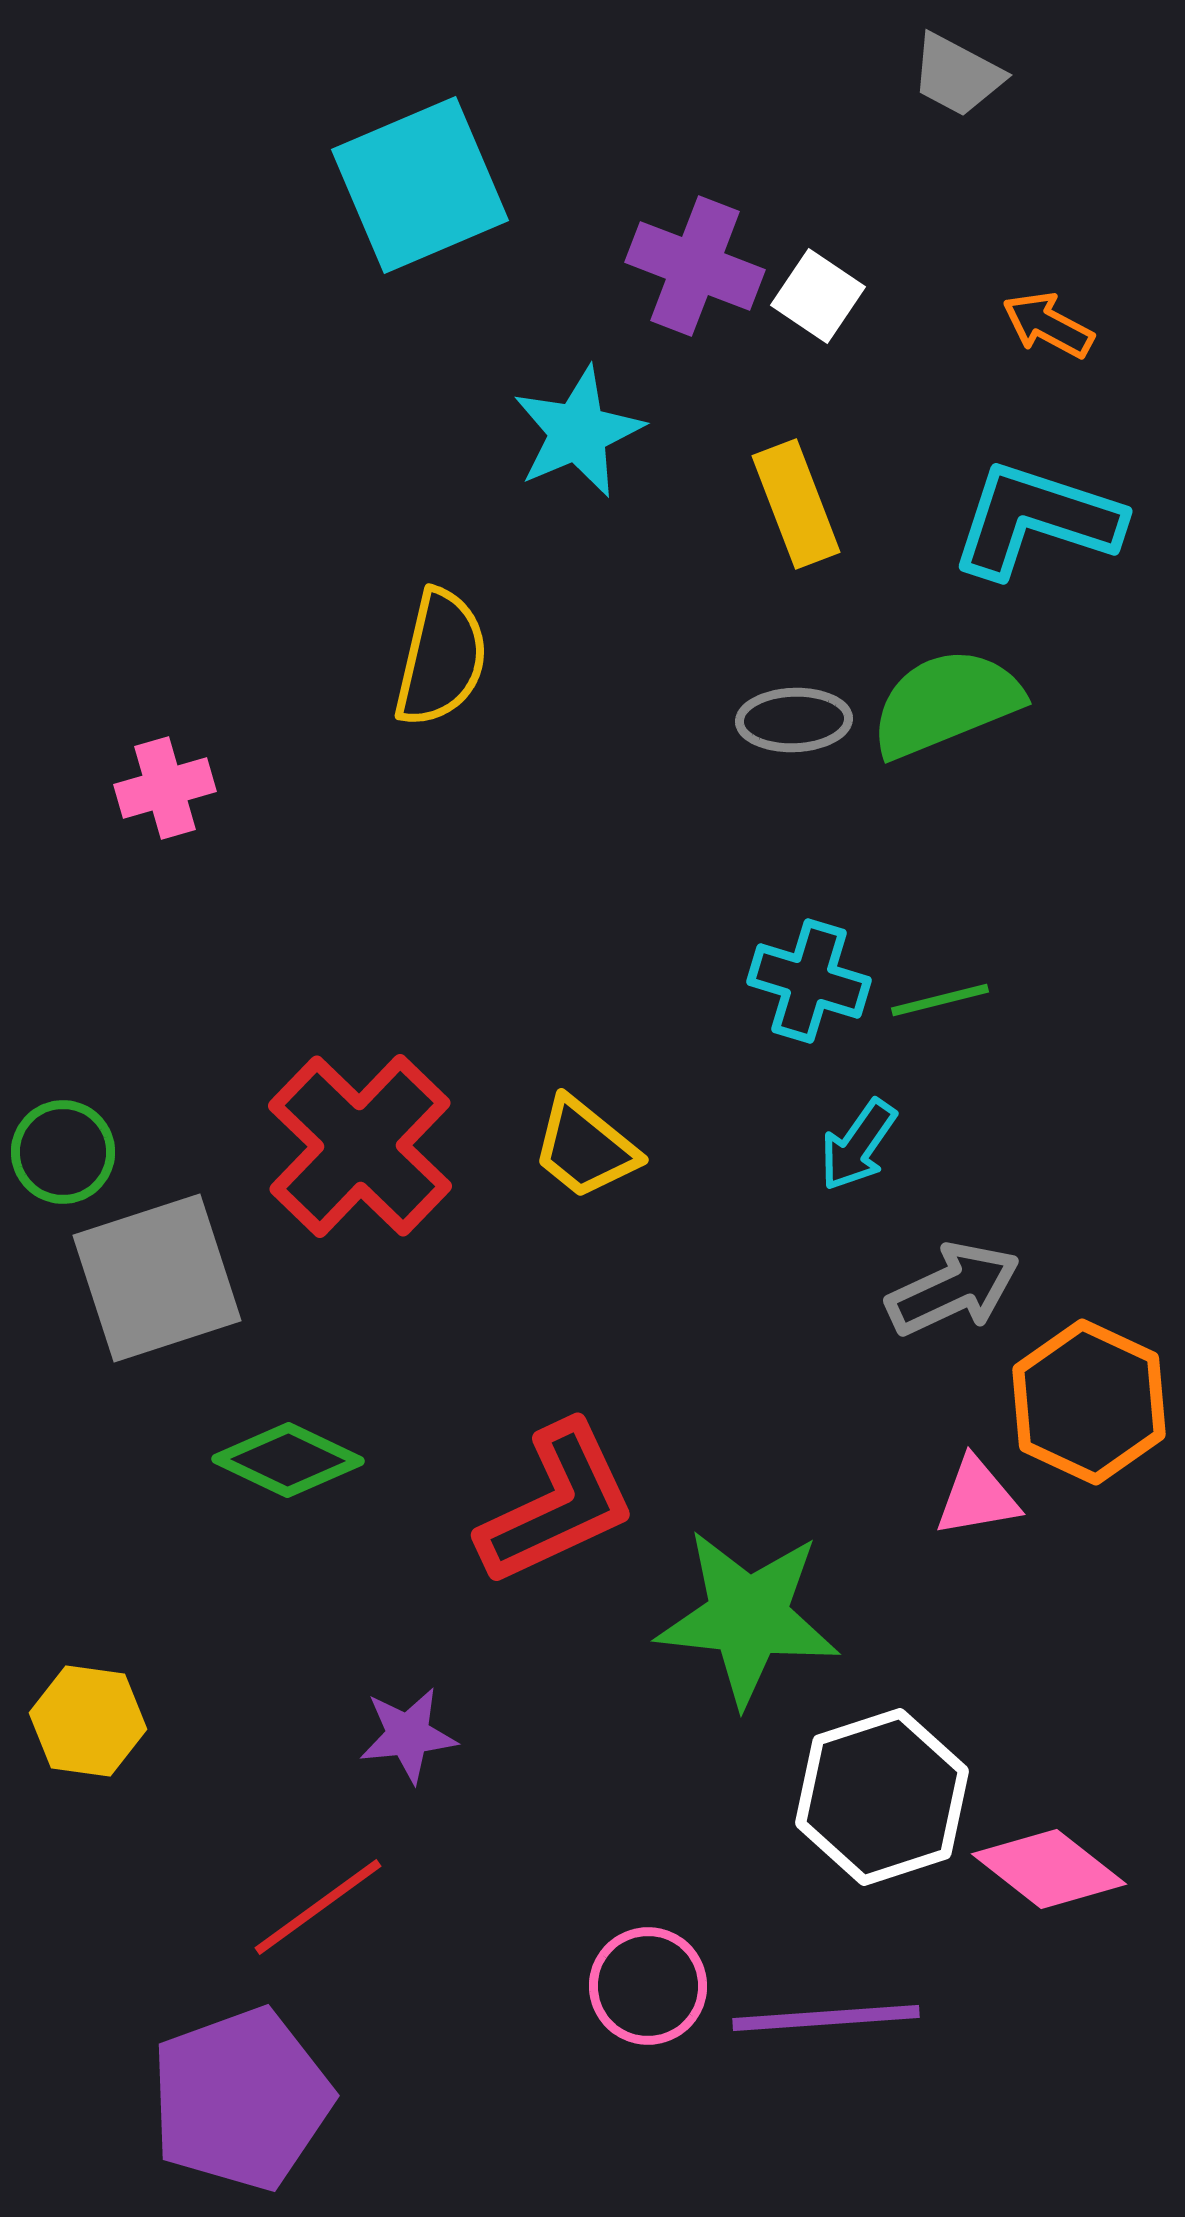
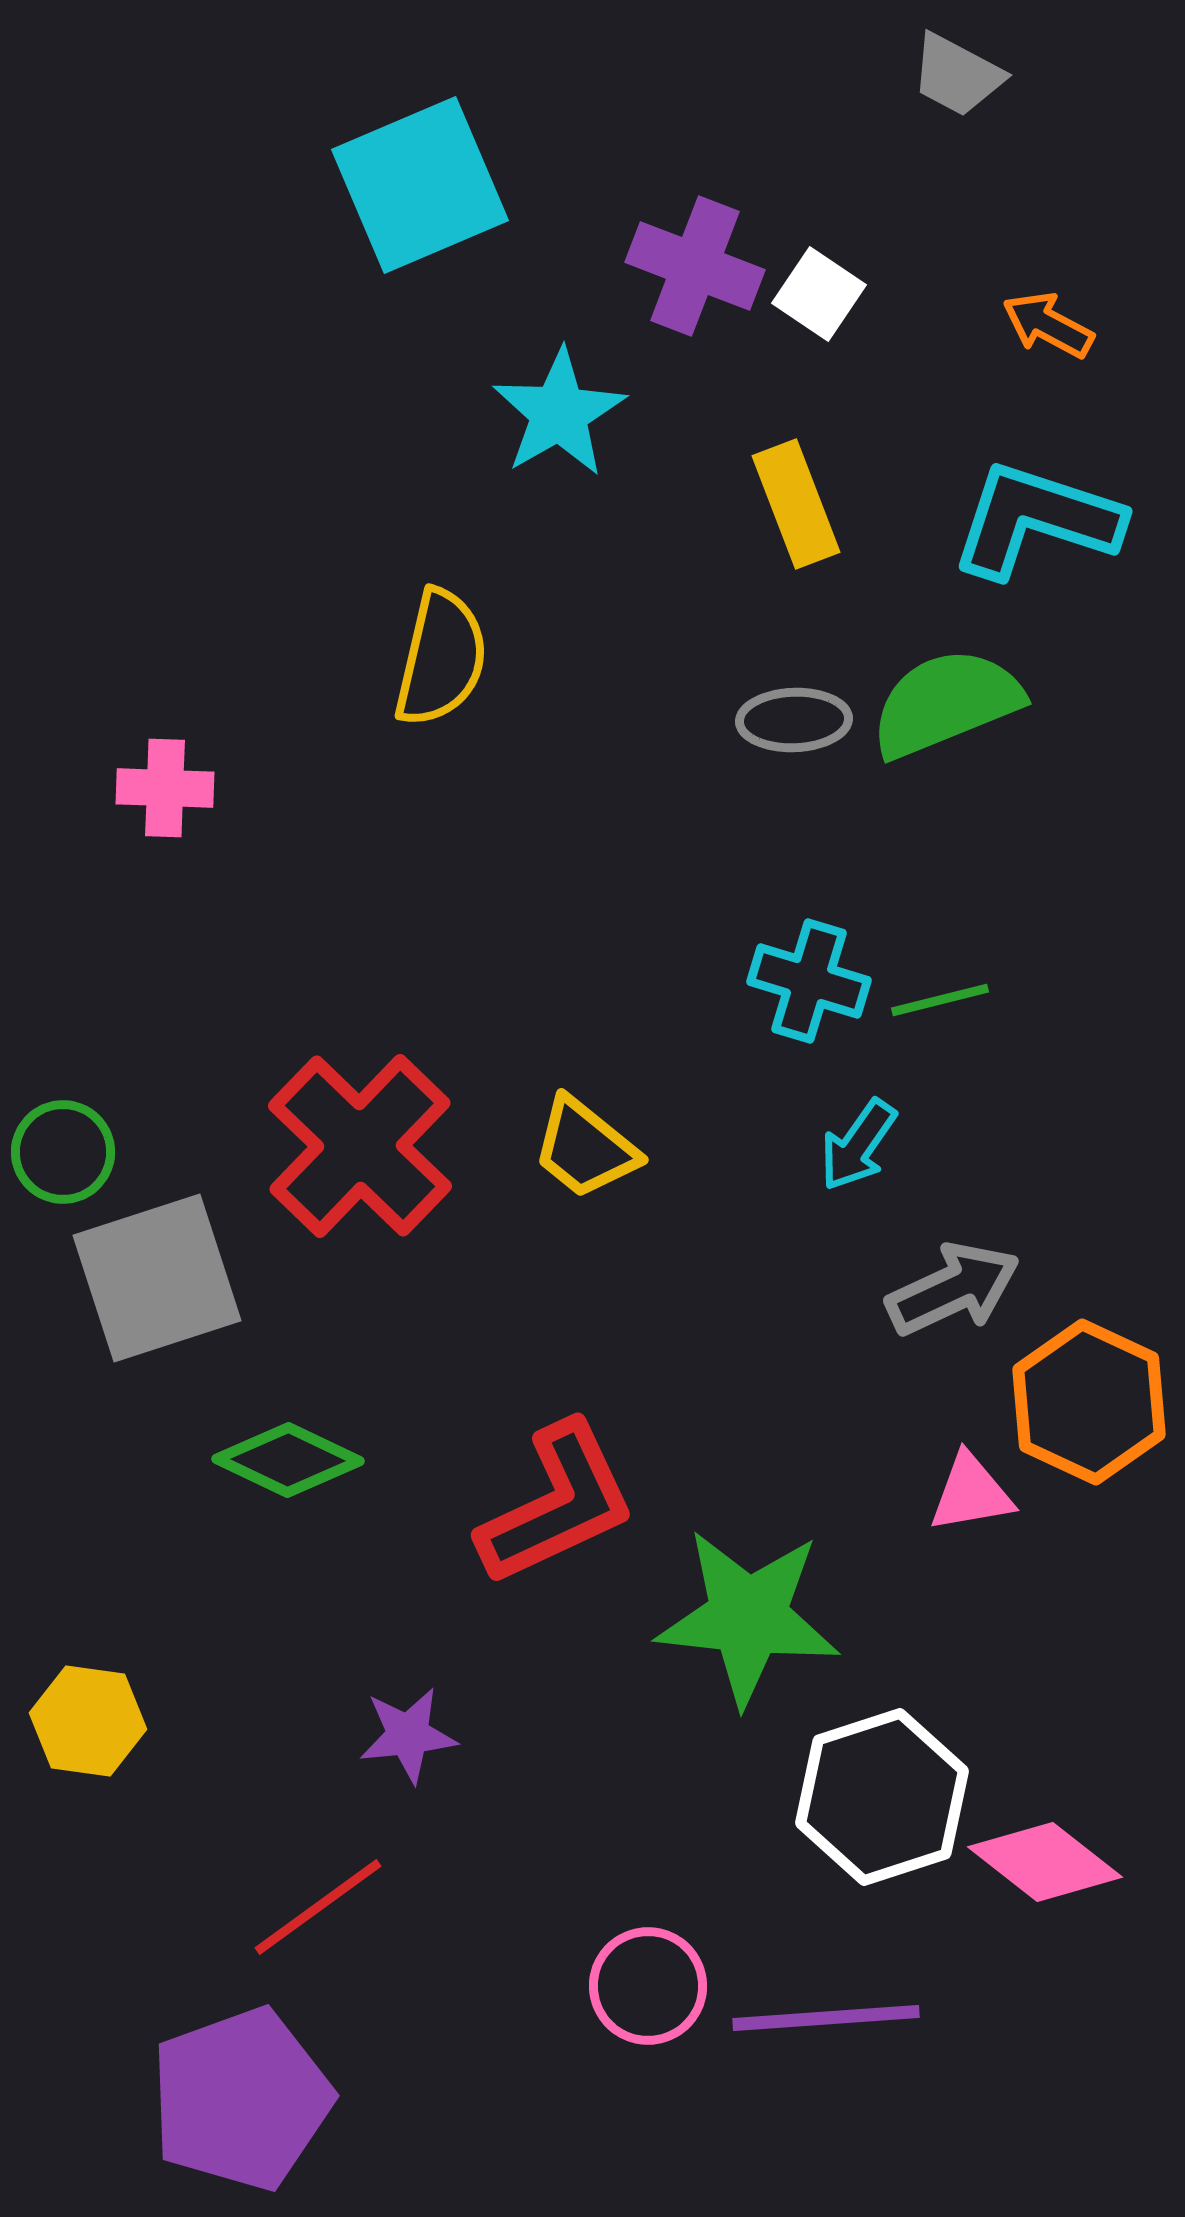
white square: moved 1 px right, 2 px up
cyan star: moved 19 px left, 19 px up; rotated 7 degrees counterclockwise
pink cross: rotated 18 degrees clockwise
pink triangle: moved 6 px left, 4 px up
pink diamond: moved 4 px left, 7 px up
